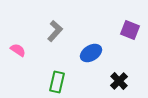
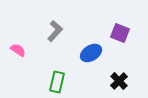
purple square: moved 10 px left, 3 px down
